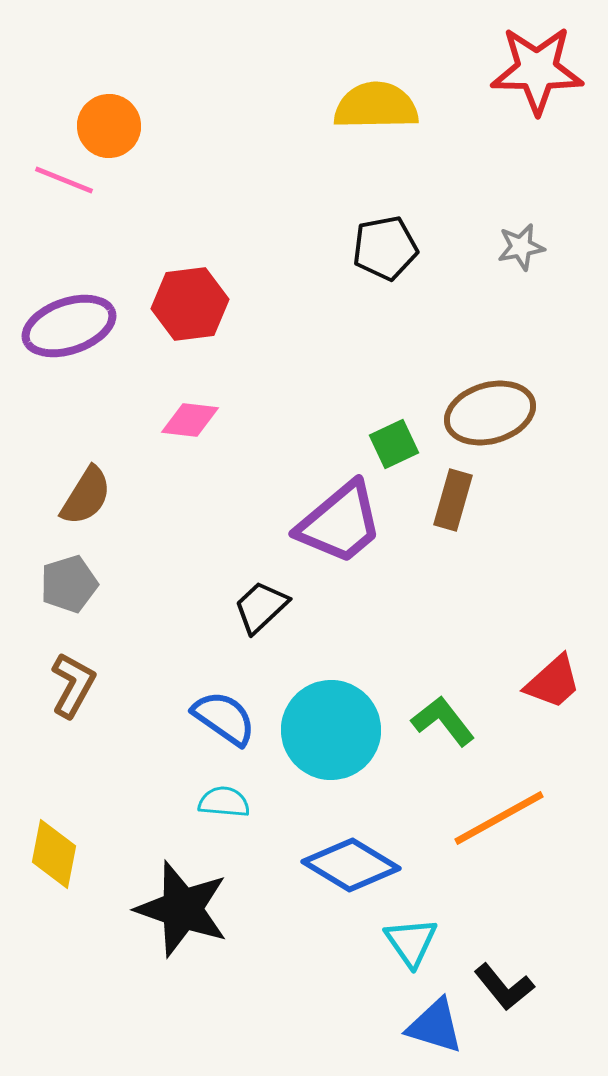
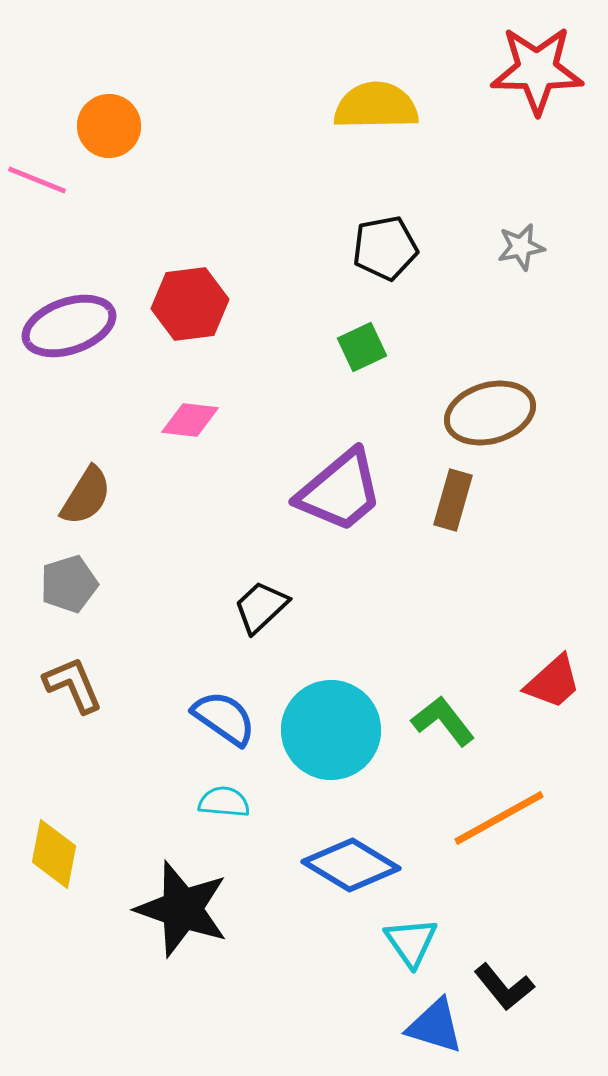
pink line: moved 27 px left
green square: moved 32 px left, 97 px up
purple trapezoid: moved 32 px up
brown L-shape: rotated 52 degrees counterclockwise
